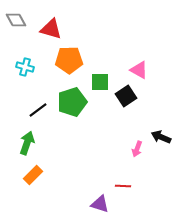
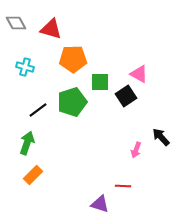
gray diamond: moved 3 px down
orange pentagon: moved 4 px right, 1 px up
pink triangle: moved 4 px down
black arrow: rotated 24 degrees clockwise
pink arrow: moved 1 px left, 1 px down
